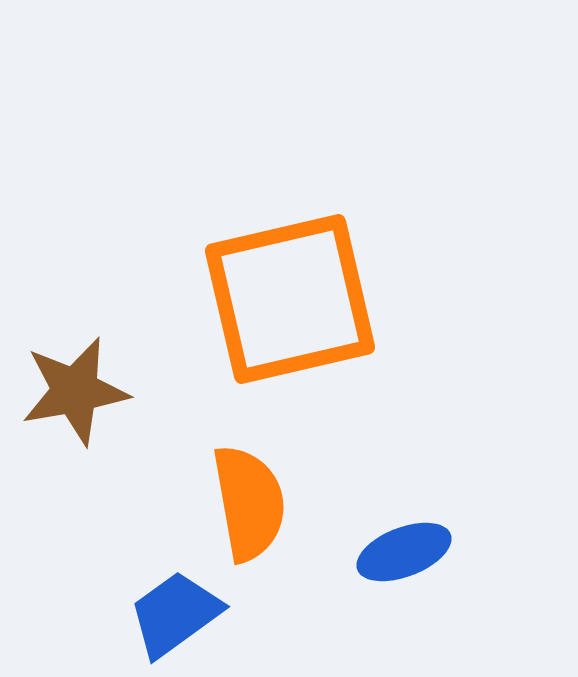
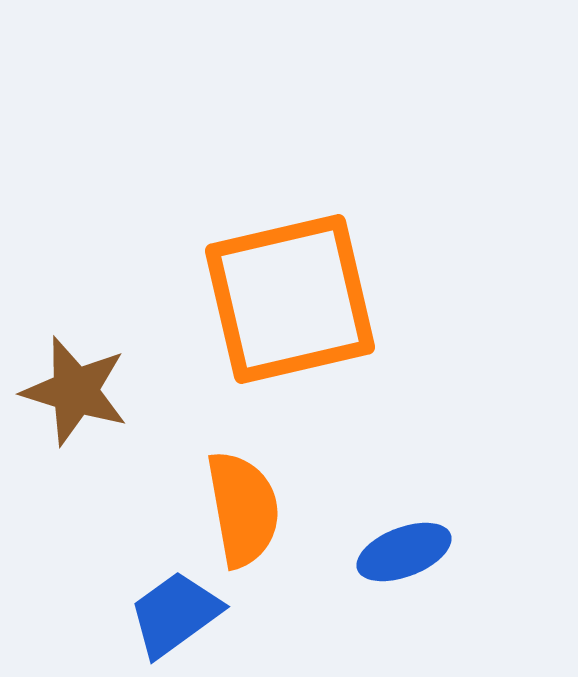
brown star: rotated 27 degrees clockwise
orange semicircle: moved 6 px left, 6 px down
